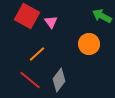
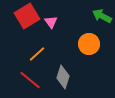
red square: rotated 30 degrees clockwise
gray diamond: moved 4 px right, 3 px up; rotated 20 degrees counterclockwise
